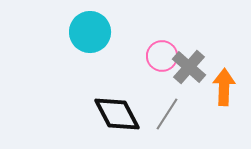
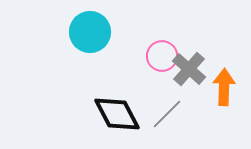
gray cross: moved 2 px down
gray line: rotated 12 degrees clockwise
